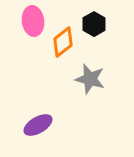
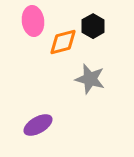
black hexagon: moved 1 px left, 2 px down
orange diamond: rotated 24 degrees clockwise
